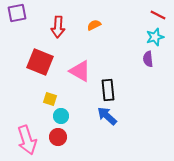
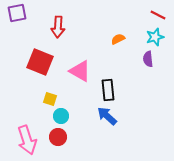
orange semicircle: moved 24 px right, 14 px down
